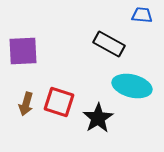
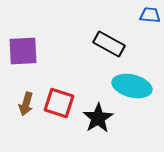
blue trapezoid: moved 8 px right
red square: moved 1 px down
